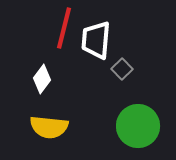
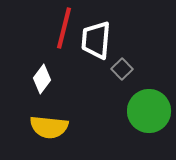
green circle: moved 11 px right, 15 px up
